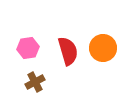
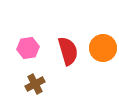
brown cross: moved 2 px down
